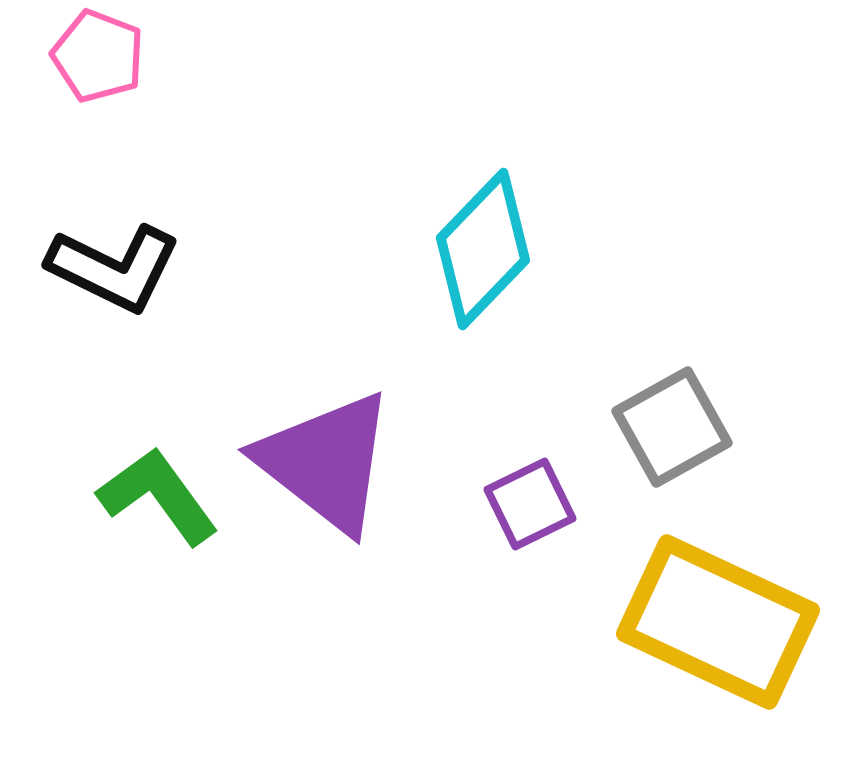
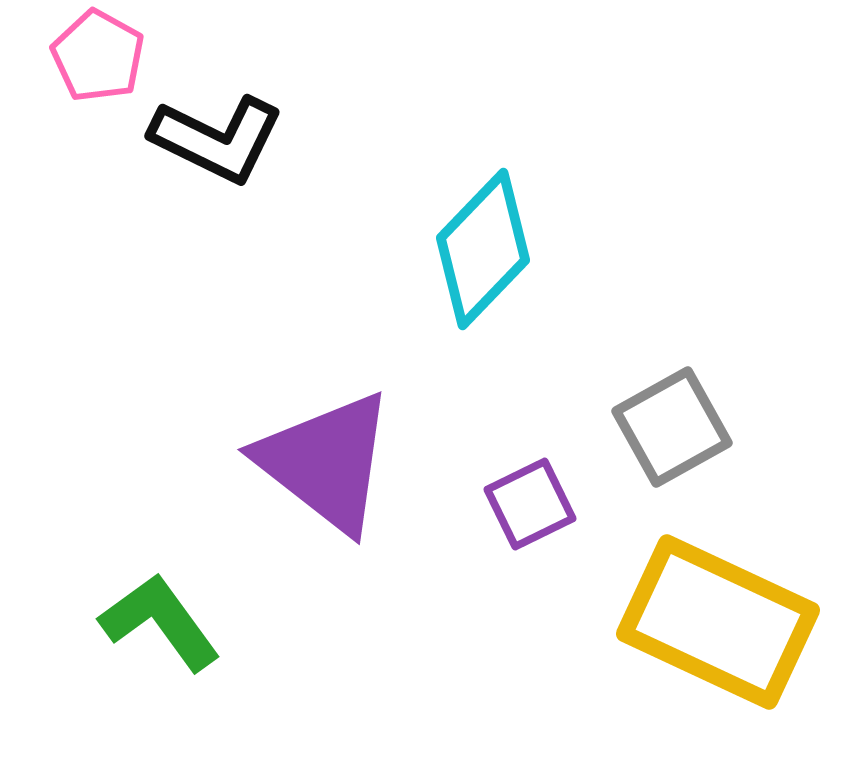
pink pentagon: rotated 8 degrees clockwise
black L-shape: moved 103 px right, 129 px up
green L-shape: moved 2 px right, 126 px down
